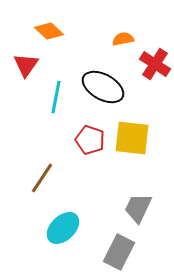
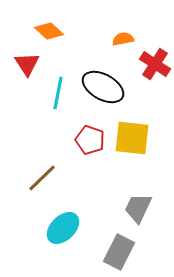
red triangle: moved 1 px right, 1 px up; rotated 8 degrees counterclockwise
cyan line: moved 2 px right, 4 px up
brown line: rotated 12 degrees clockwise
